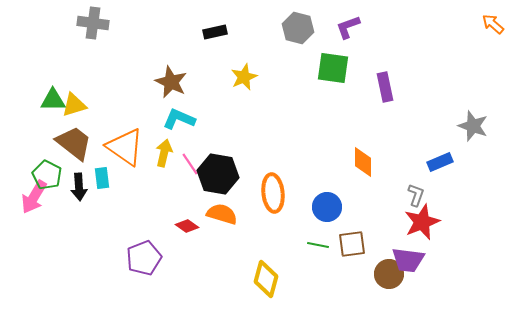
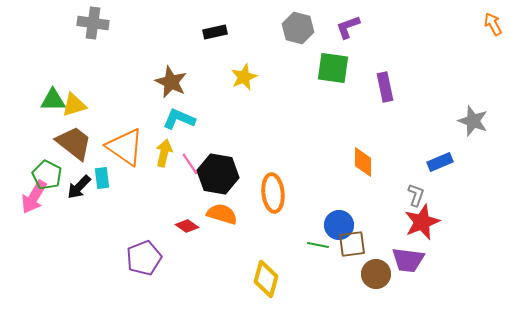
orange arrow: rotated 20 degrees clockwise
gray star: moved 5 px up
black arrow: rotated 48 degrees clockwise
blue circle: moved 12 px right, 18 px down
brown circle: moved 13 px left
